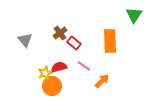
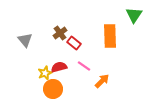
orange rectangle: moved 5 px up
orange circle: moved 1 px right, 3 px down
